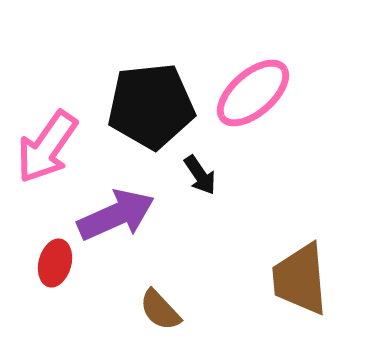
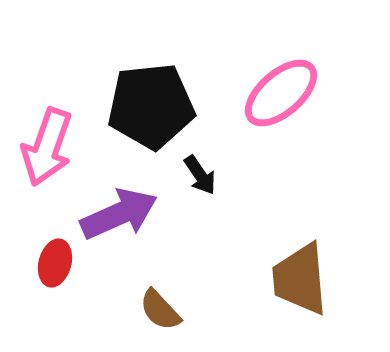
pink ellipse: moved 28 px right
pink arrow: rotated 16 degrees counterclockwise
purple arrow: moved 3 px right, 1 px up
